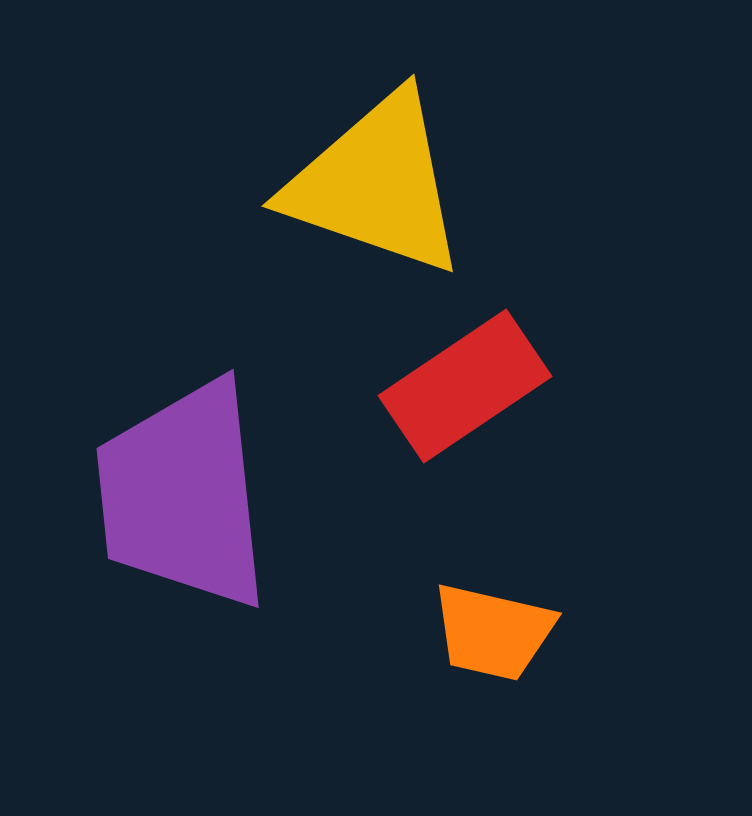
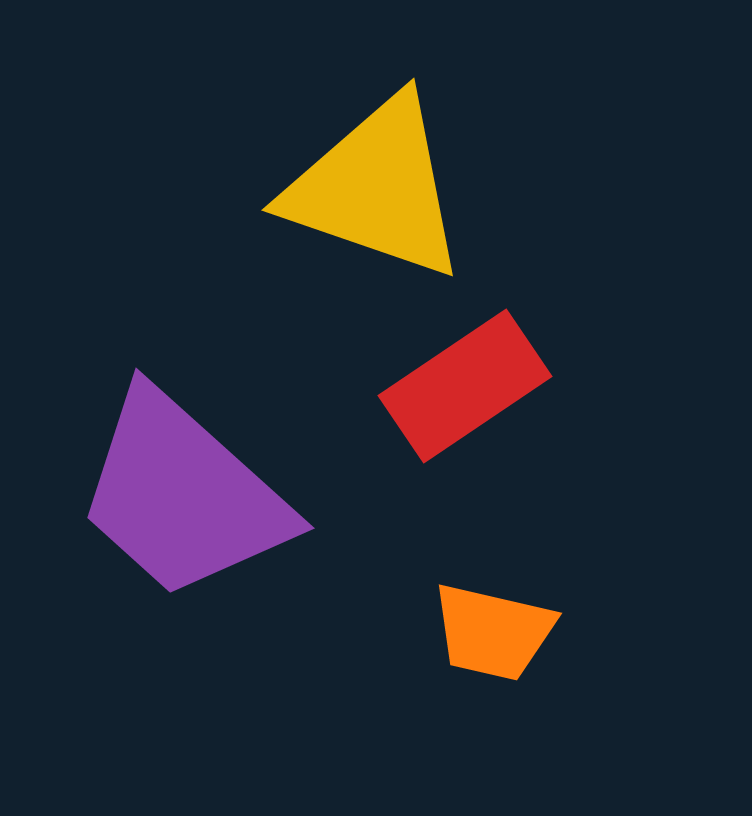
yellow triangle: moved 4 px down
purple trapezoid: rotated 42 degrees counterclockwise
